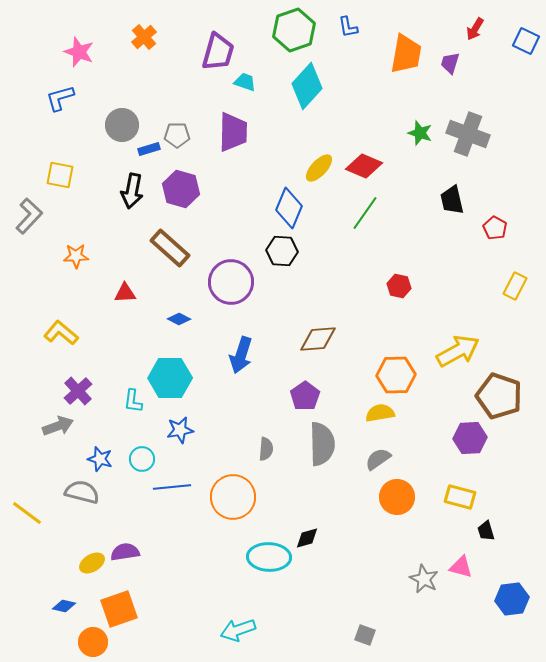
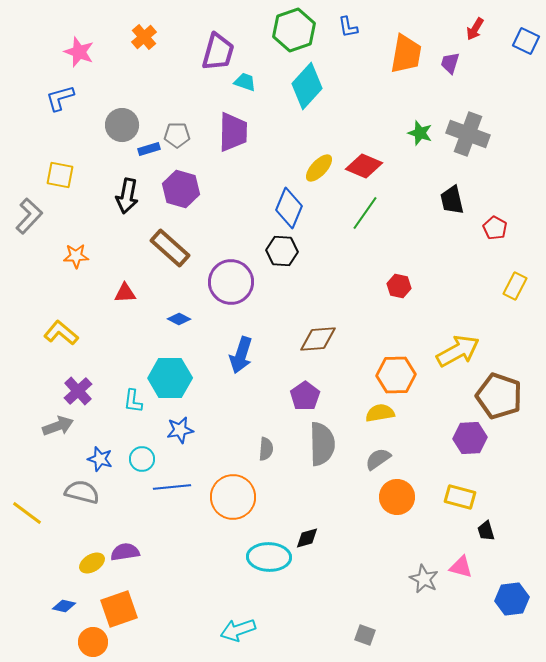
black arrow at (132, 191): moved 5 px left, 5 px down
